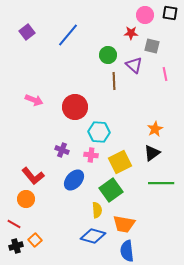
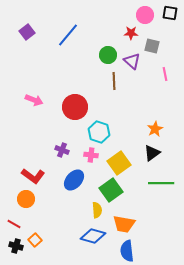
purple triangle: moved 2 px left, 4 px up
cyan hexagon: rotated 15 degrees clockwise
yellow square: moved 1 px left, 1 px down; rotated 10 degrees counterclockwise
red L-shape: rotated 15 degrees counterclockwise
black cross: rotated 32 degrees clockwise
